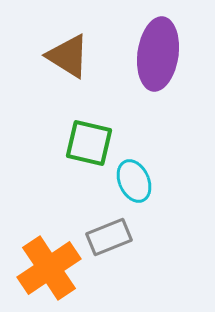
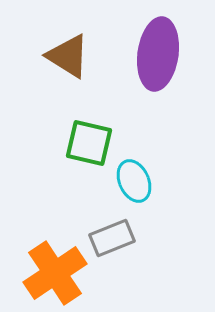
gray rectangle: moved 3 px right, 1 px down
orange cross: moved 6 px right, 5 px down
